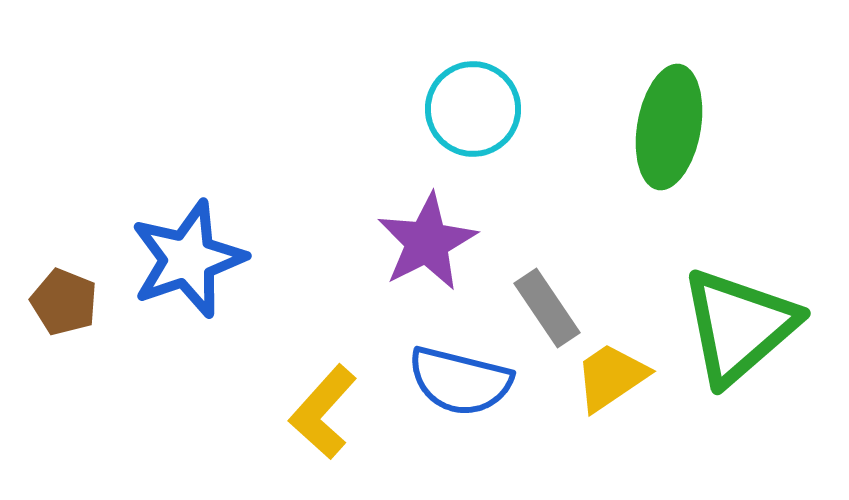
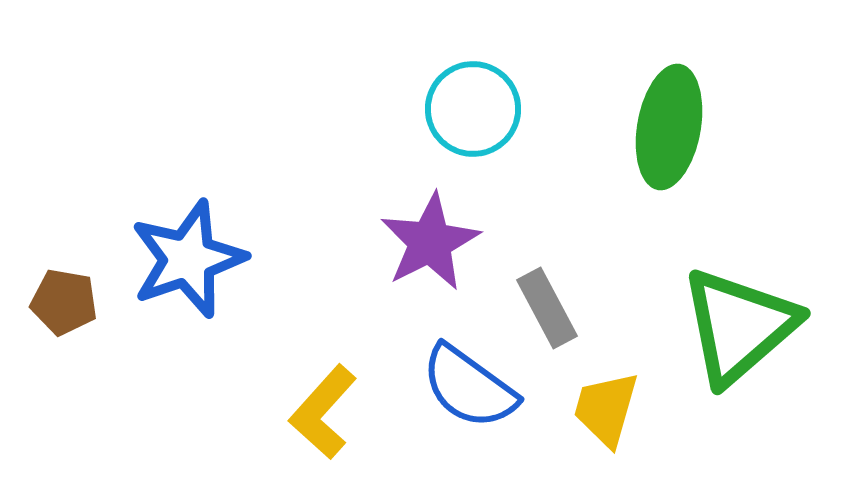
purple star: moved 3 px right
brown pentagon: rotated 12 degrees counterclockwise
gray rectangle: rotated 6 degrees clockwise
yellow trapezoid: moved 5 px left, 32 px down; rotated 40 degrees counterclockwise
blue semicircle: moved 9 px right, 6 px down; rotated 22 degrees clockwise
